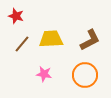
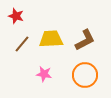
brown L-shape: moved 5 px left
